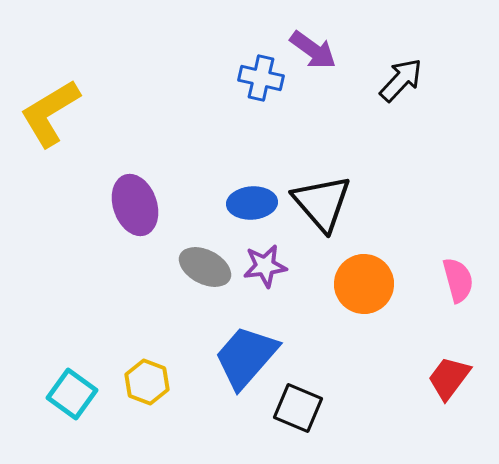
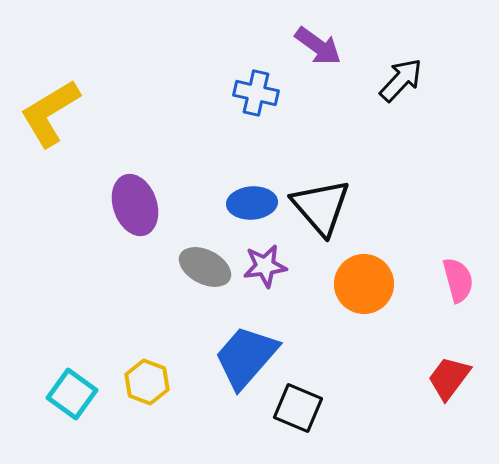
purple arrow: moved 5 px right, 4 px up
blue cross: moved 5 px left, 15 px down
black triangle: moved 1 px left, 4 px down
